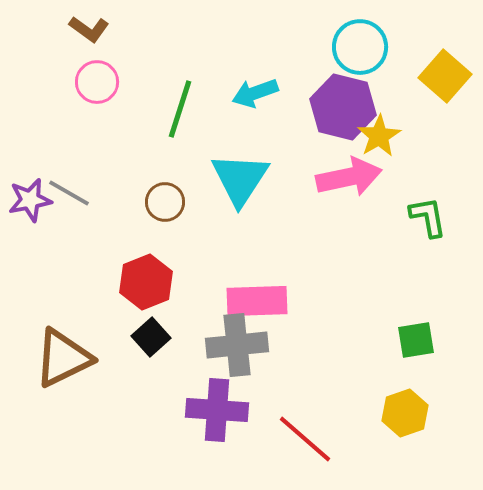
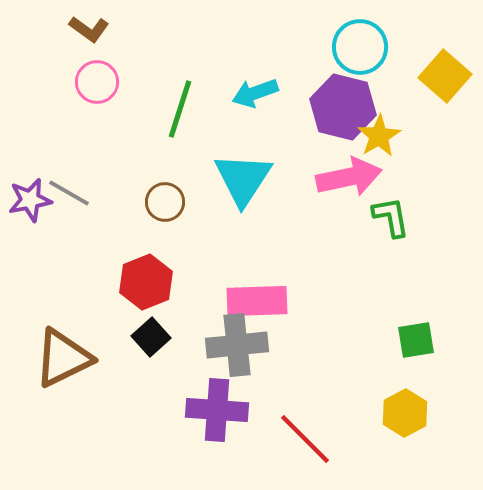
cyan triangle: moved 3 px right
green L-shape: moved 37 px left
yellow hexagon: rotated 9 degrees counterclockwise
red line: rotated 4 degrees clockwise
